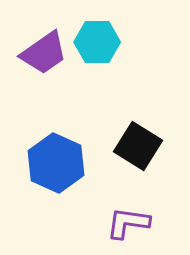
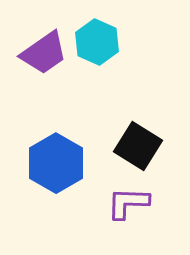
cyan hexagon: rotated 24 degrees clockwise
blue hexagon: rotated 6 degrees clockwise
purple L-shape: moved 20 px up; rotated 6 degrees counterclockwise
